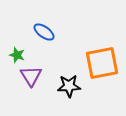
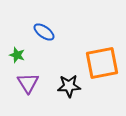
purple triangle: moved 3 px left, 7 px down
